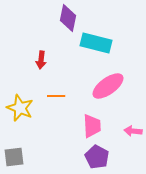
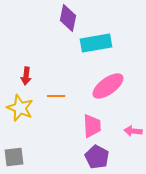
cyan rectangle: rotated 24 degrees counterclockwise
red arrow: moved 15 px left, 16 px down
